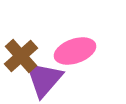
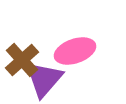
brown cross: moved 1 px right, 4 px down
